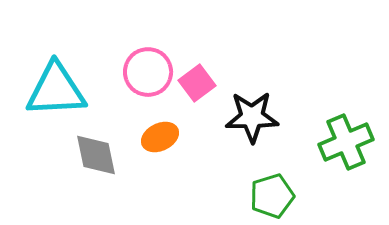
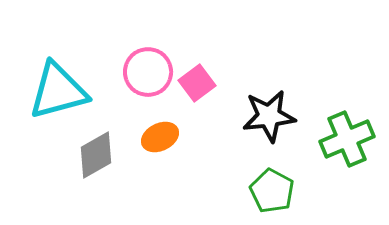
cyan triangle: moved 2 px right, 1 px down; rotated 12 degrees counterclockwise
black star: moved 17 px right, 1 px up; rotated 6 degrees counterclockwise
green cross: moved 1 px right, 3 px up
gray diamond: rotated 72 degrees clockwise
green pentagon: moved 5 px up; rotated 27 degrees counterclockwise
